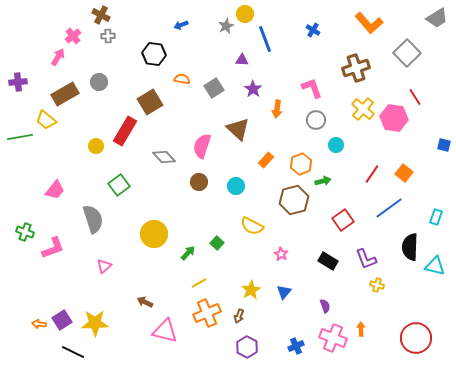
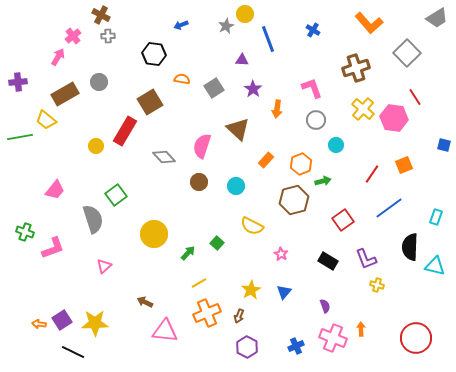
blue line at (265, 39): moved 3 px right
orange square at (404, 173): moved 8 px up; rotated 30 degrees clockwise
green square at (119, 185): moved 3 px left, 10 px down
pink triangle at (165, 331): rotated 8 degrees counterclockwise
